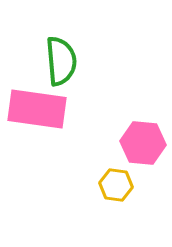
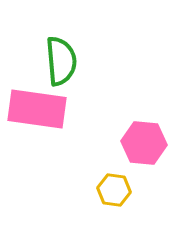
pink hexagon: moved 1 px right
yellow hexagon: moved 2 px left, 5 px down
